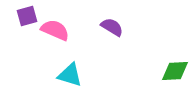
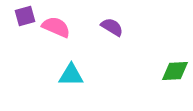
purple square: moved 2 px left
pink semicircle: moved 1 px right, 3 px up
cyan triangle: moved 1 px right; rotated 16 degrees counterclockwise
